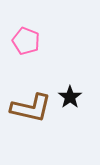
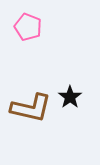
pink pentagon: moved 2 px right, 14 px up
